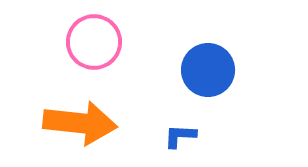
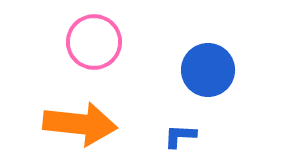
orange arrow: moved 1 px down
